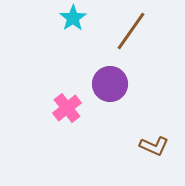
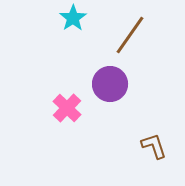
brown line: moved 1 px left, 4 px down
pink cross: rotated 8 degrees counterclockwise
brown L-shape: rotated 132 degrees counterclockwise
